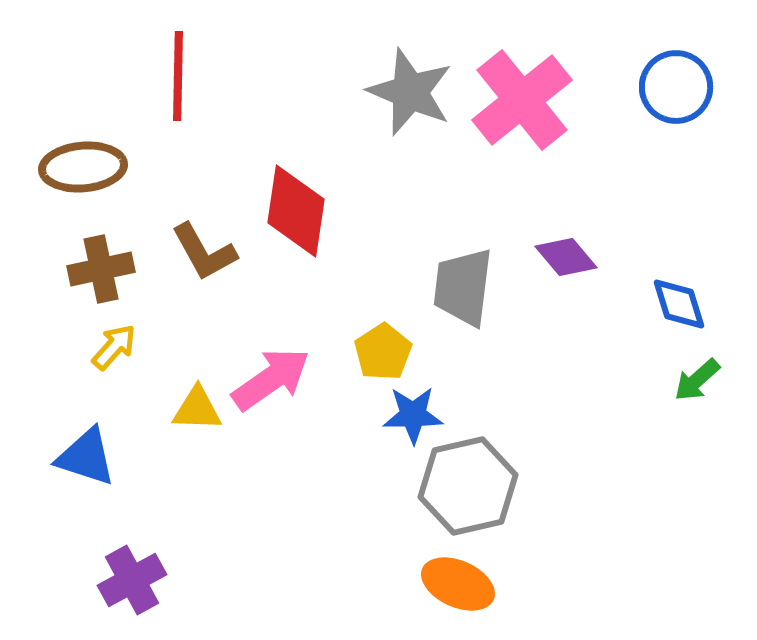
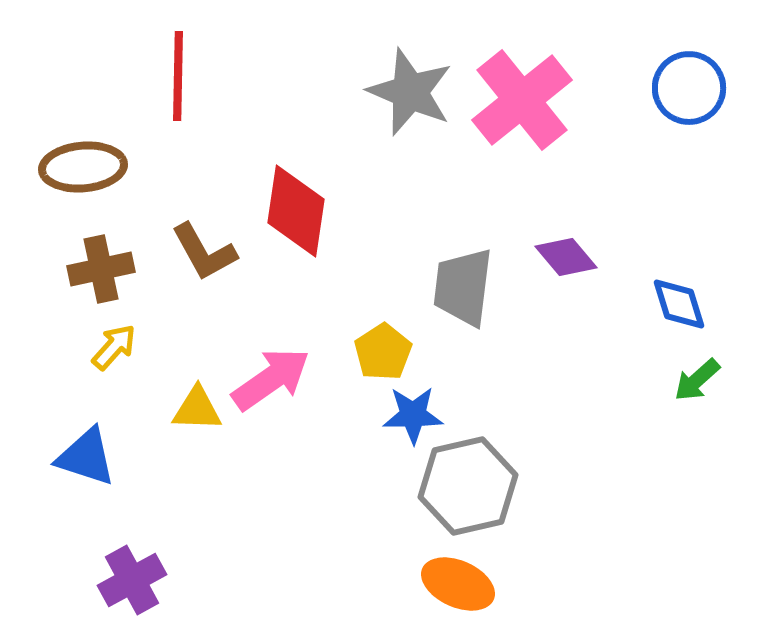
blue circle: moved 13 px right, 1 px down
